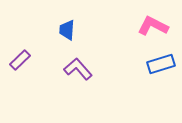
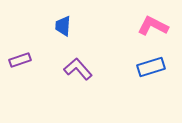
blue trapezoid: moved 4 px left, 4 px up
purple rectangle: rotated 25 degrees clockwise
blue rectangle: moved 10 px left, 3 px down
